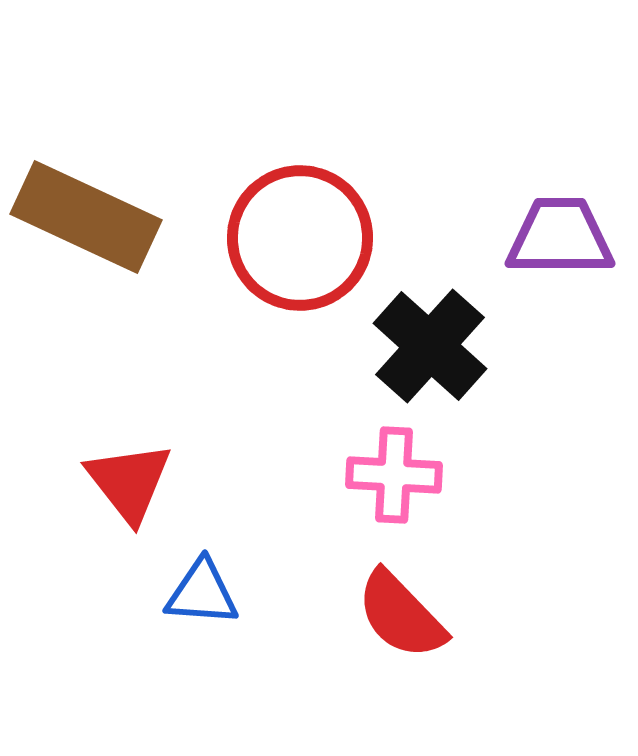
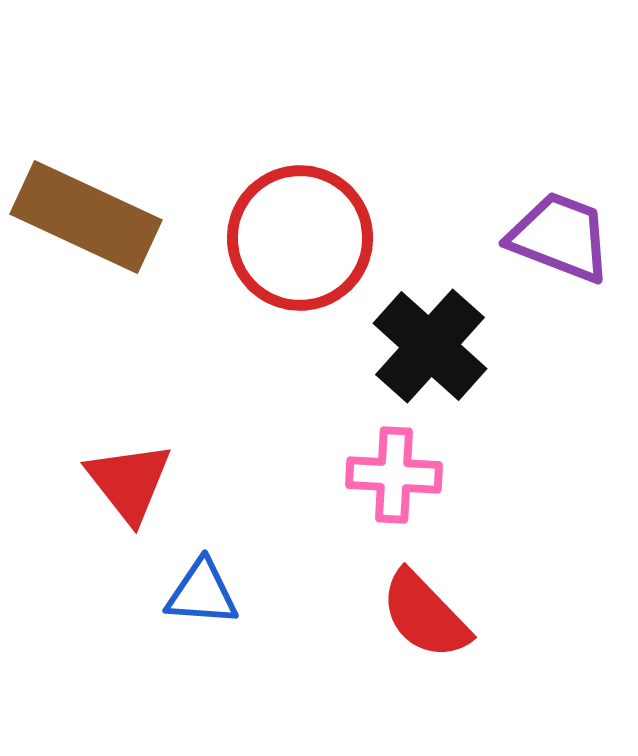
purple trapezoid: rotated 21 degrees clockwise
red semicircle: moved 24 px right
